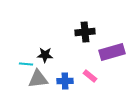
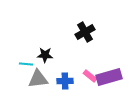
black cross: rotated 24 degrees counterclockwise
purple rectangle: moved 3 px left, 25 px down
